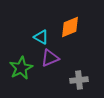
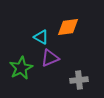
orange diamond: moved 2 px left; rotated 15 degrees clockwise
